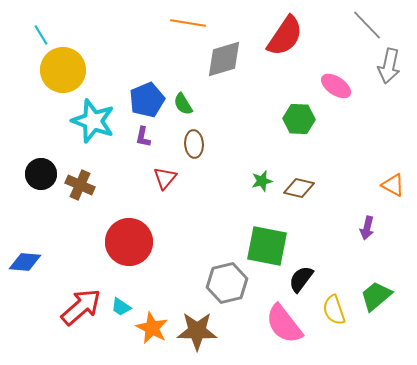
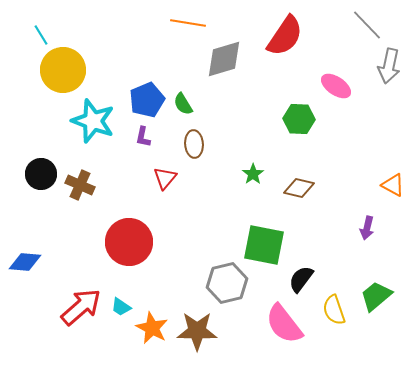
green star: moved 9 px left, 7 px up; rotated 20 degrees counterclockwise
green square: moved 3 px left, 1 px up
